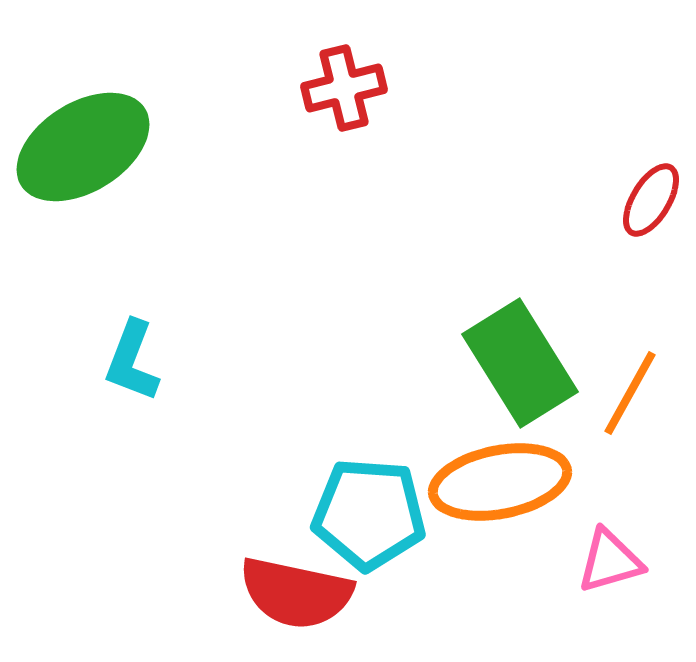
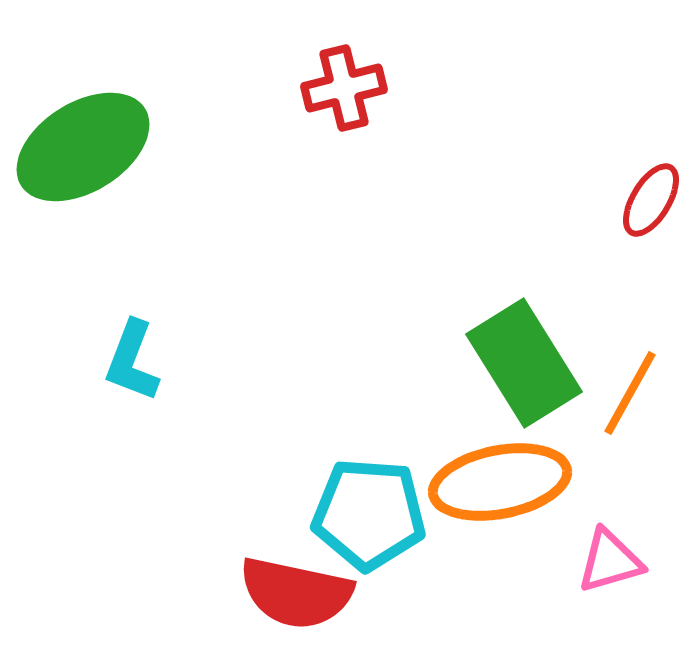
green rectangle: moved 4 px right
